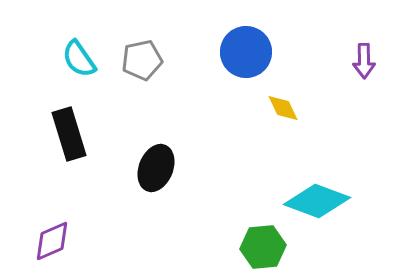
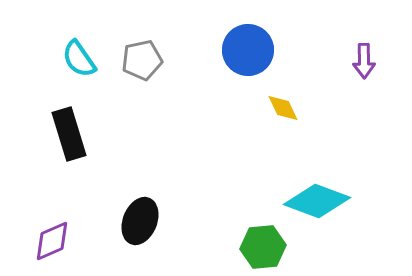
blue circle: moved 2 px right, 2 px up
black ellipse: moved 16 px left, 53 px down
